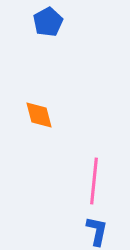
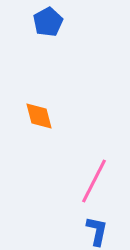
orange diamond: moved 1 px down
pink line: rotated 21 degrees clockwise
